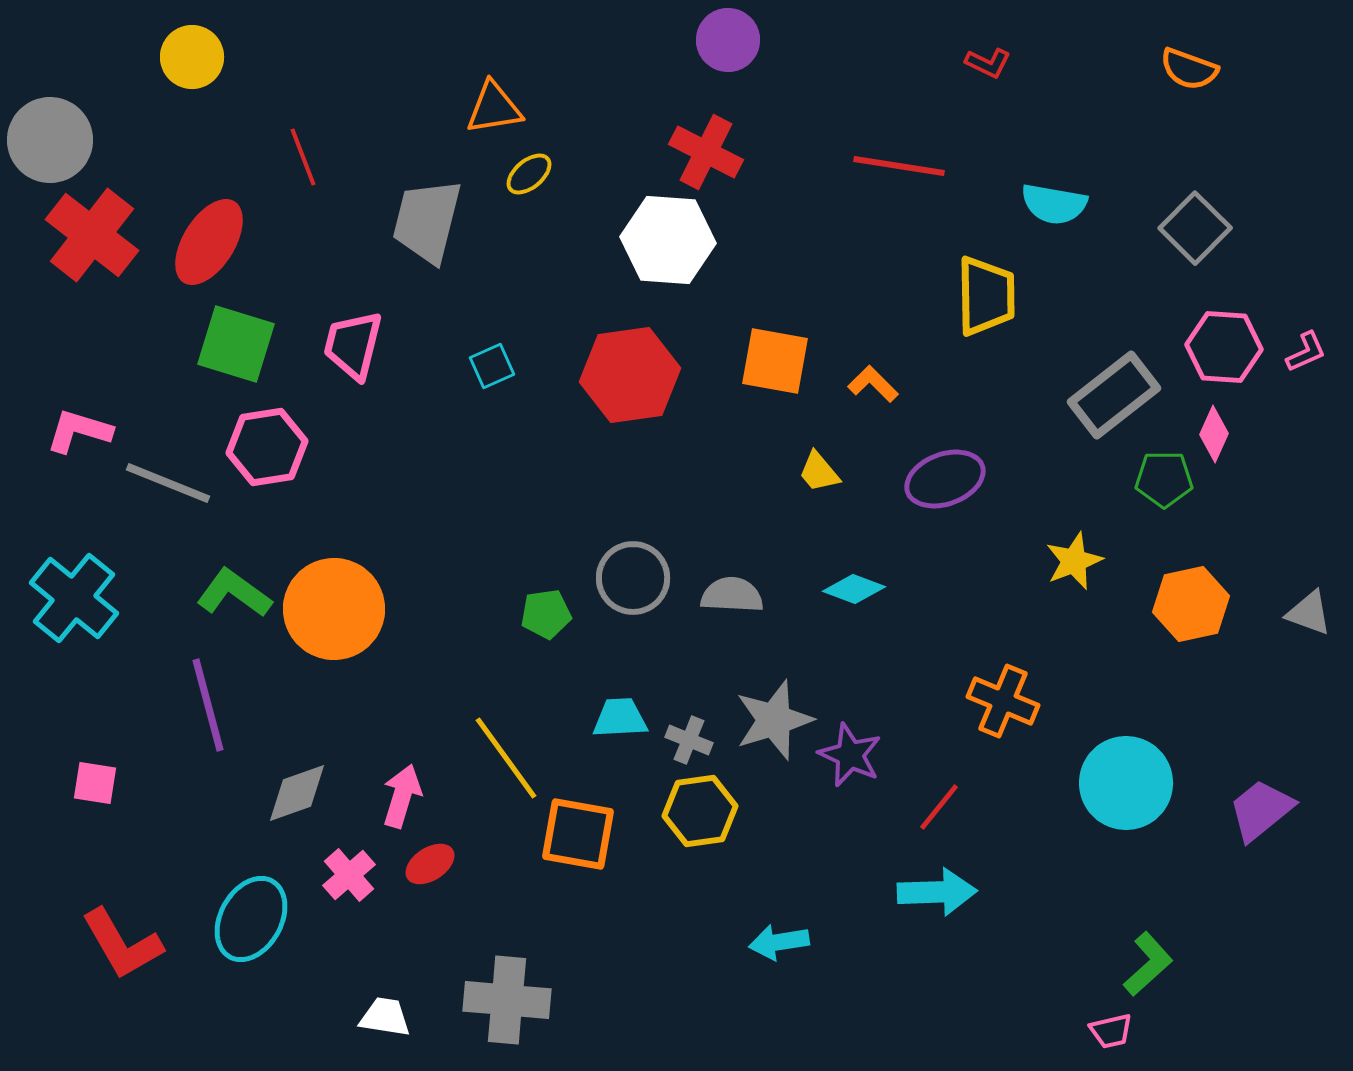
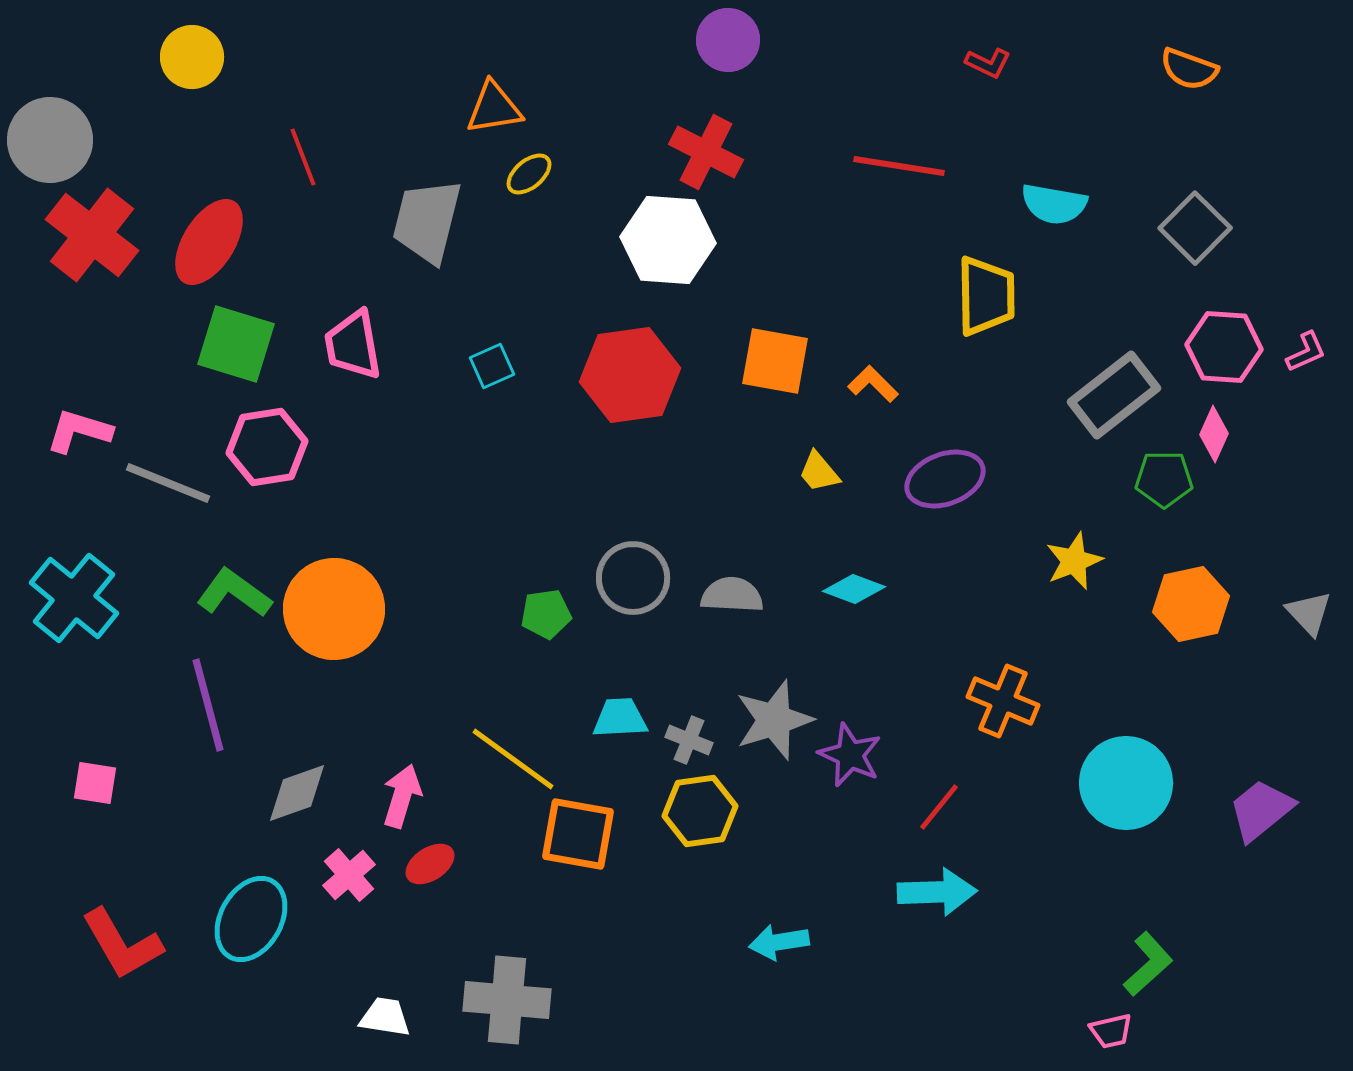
pink trapezoid at (353, 345): rotated 24 degrees counterclockwise
gray triangle at (1309, 613): rotated 27 degrees clockwise
yellow line at (506, 758): moved 7 px right, 1 px down; rotated 18 degrees counterclockwise
